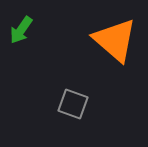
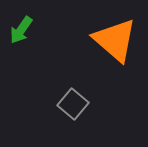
gray square: rotated 20 degrees clockwise
